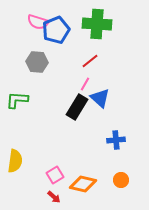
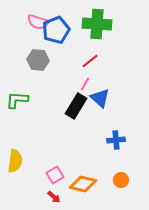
gray hexagon: moved 1 px right, 2 px up
black rectangle: moved 1 px left, 1 px up
